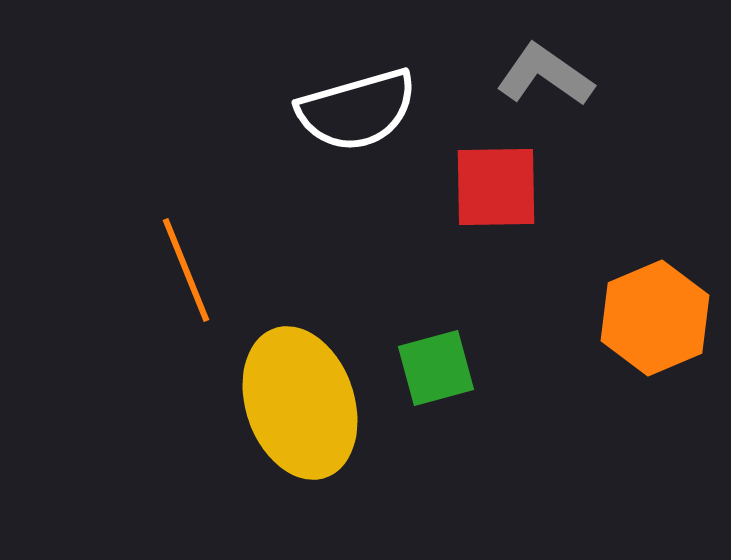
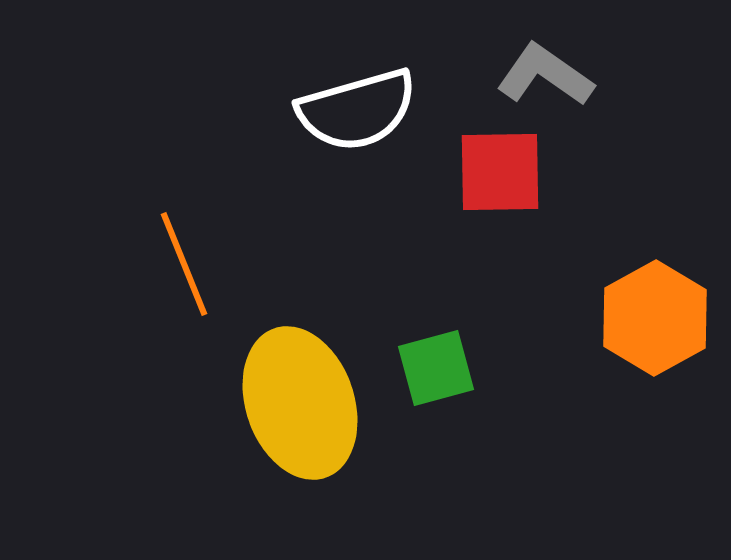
red square: moved 4 px right, 15 px up
orange line: moved 2 px left, 6 px up
orange hexagon: rotated 6 degrees counterclockwise
